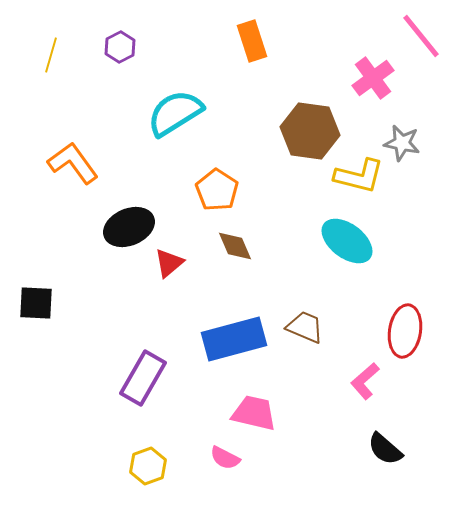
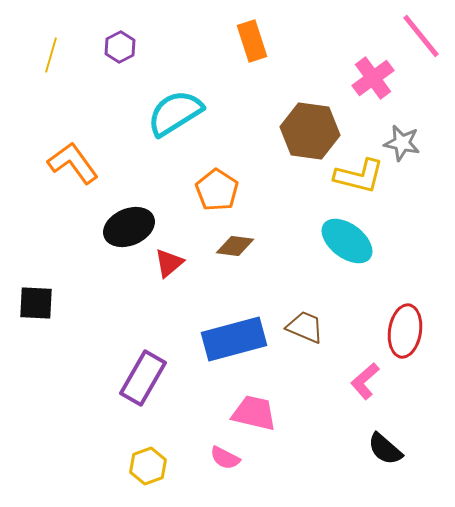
brown diamond: rotated 60 degrees counterclockwise
